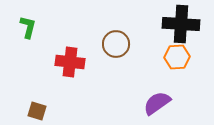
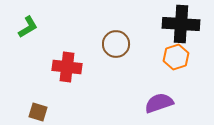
green L-shape: rotated 45 degrees clockwise
orange hexagon: moved 1 px left; rotated 15 degrees counterclockwise
red cross: moved 3 px left, 5 px down
purple semicircle: moved 2 px right; rotated 16 degrees clockwise
brown square: moved 1 px right, 1 px down
